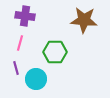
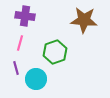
green hexagon: rotated 20 degrees counterclockwise
